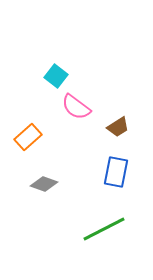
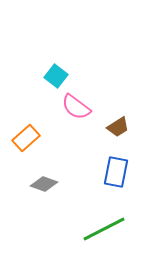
orange rectangle: moved 2 px left, 1 px down
